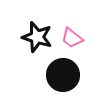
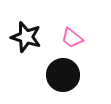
black star: moved 11 px left
